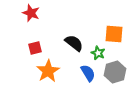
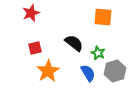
red star: rotated 30 degrees clockwise
orange square: moved 11 px left, 17 px up
gray hexagon: moved 1 px up
